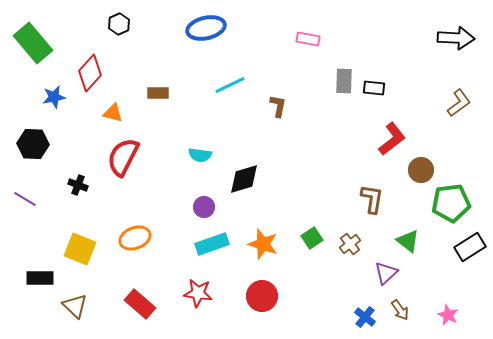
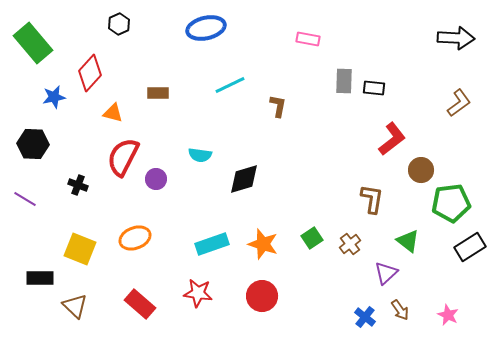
purple circle at (204, 207): moved 48 px left, 28 px up
